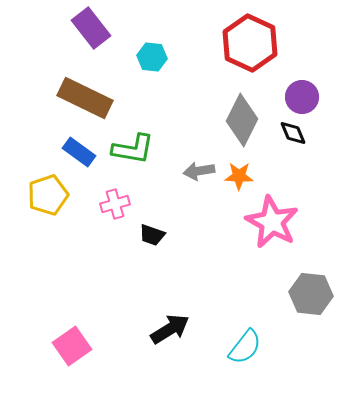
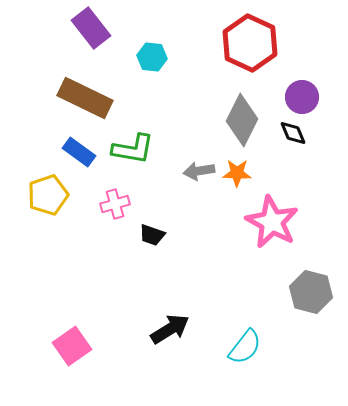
orange star: moved 2 px left, 3 px up
gray hexagon: moved 2 px up; rotated 9 degrees clockwise
